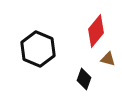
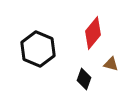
red diamond: moved 3 px left, 2 px down
brown triangle: moved 3 px right, 5 px down
